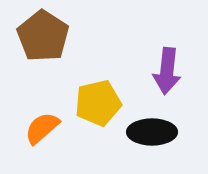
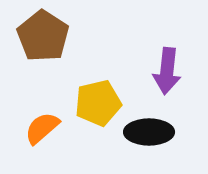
black ellipse: moved 3 px left
